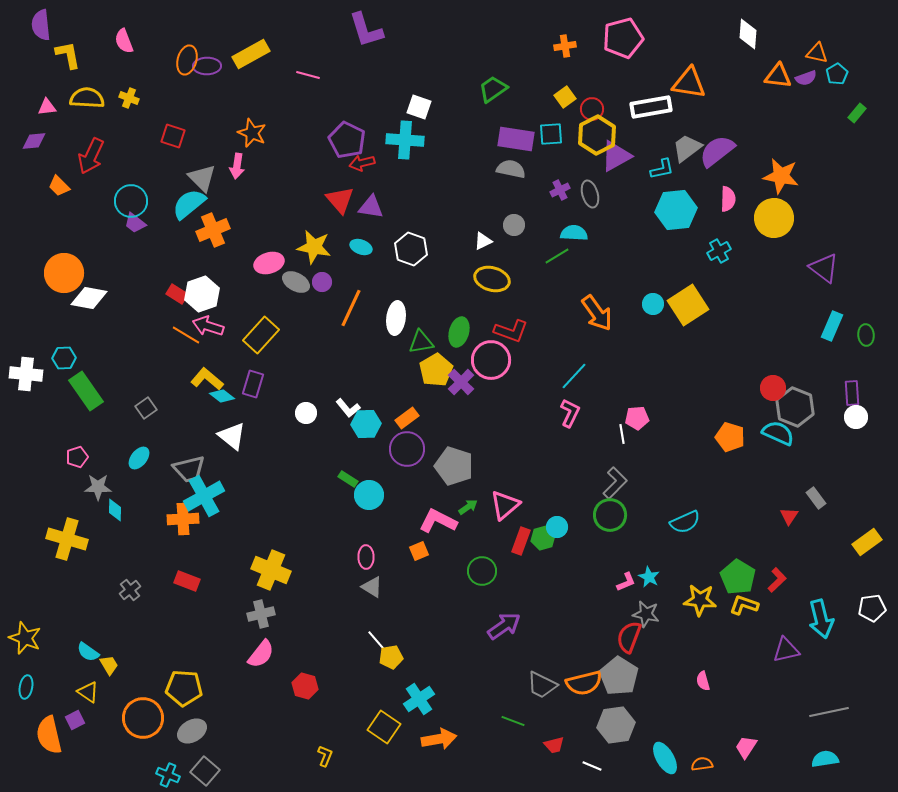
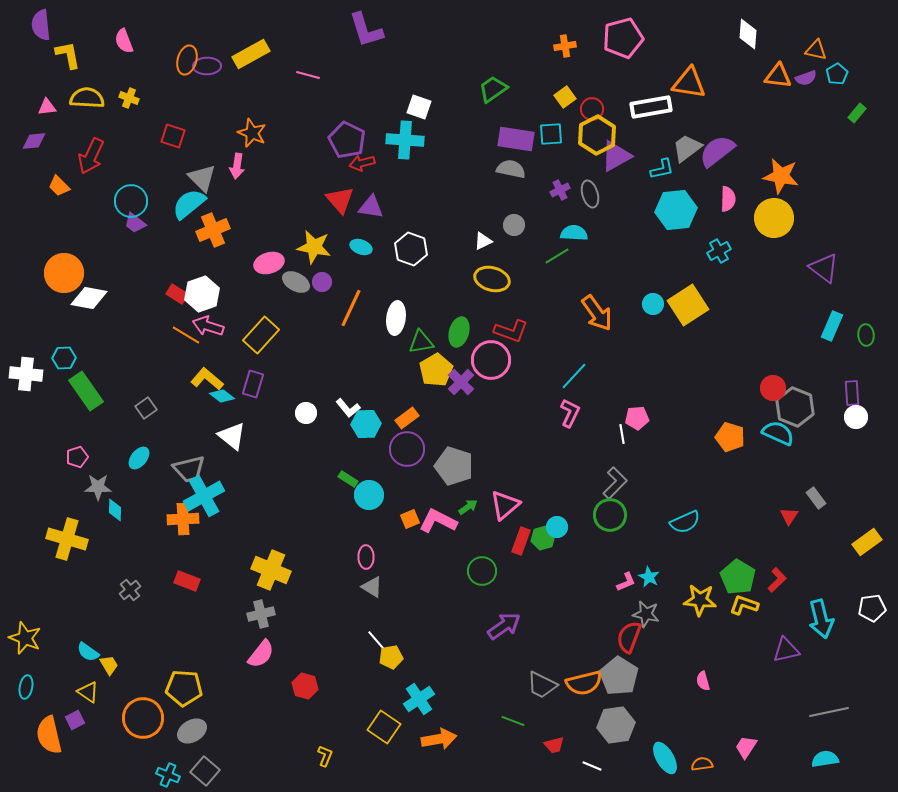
orange triangle at (817, 53): moved 1 px left, 3 px up
orange square at (419, 551): moved 9 px left, 32 px up
